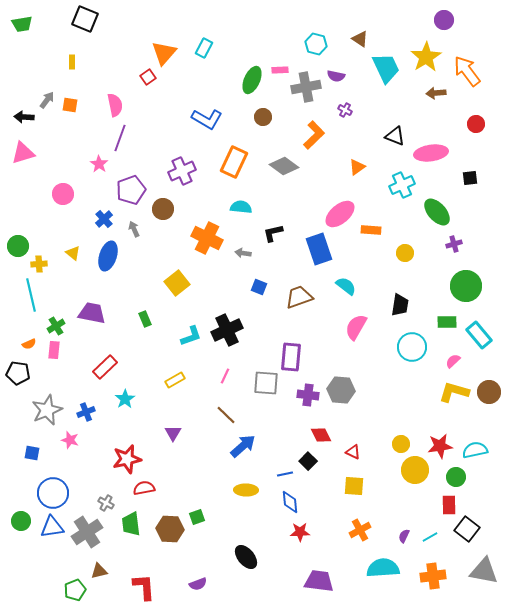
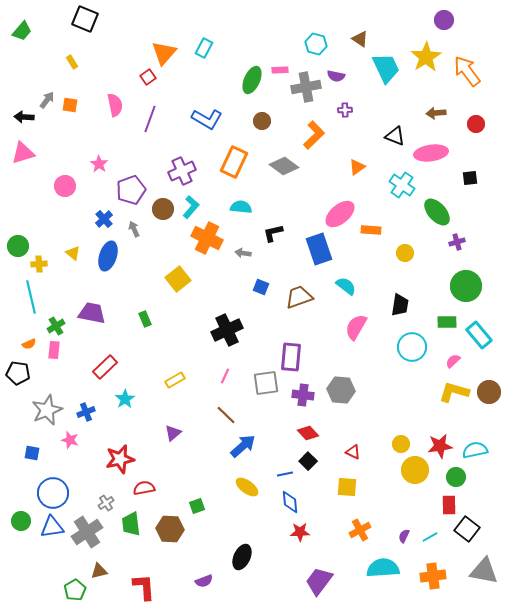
green trapezoid at (22, 24): moved 7 px down; rotated 40 degrees counterclockwise
yellow rectangle at (72, 62): rotated 32 degrees counterclockwise
brown arrow at (436, 93): moved 20 px down
purple cross at (345, 110): rotated 32 degrees counterclockwise
brown circle at (263, 117): moved 1 px left, 4 px down
purple line at (120, 138): moved 30 px right, 19 px up
cyan cross at (402, 185): rotated 30 degrees counterclockwise
pink circle at (63, 194): moved 2 px right, 8 px up
purple cross at (454, 244): moved 3 px right, 2 px up
yellow square at (177, 283): moved 1 px right, 4 px up
blue square at (259, 287): moved 2 px right
cyan line at (31, 295): moved 2 px down
cyan L-shape at (191, 336): moved 129 px up; rotated 30 degrees counterclockwise
gray square at (266, 383): rotated 12 degrees counterclockwise
purple cross at (308, 395): moved 5 px left
purple triangle at (173, 433): rotated 18 degrees clockwise
red diamond at (321, 435): moved 13 px left, 2 px up; rotated 15 degrees counterclockwise
red star at (127, 459): moved 7 px left
yellow square at (354, 486): moved 7 px left, 1 px down
yellow ellipse at (246, 490): moved 1 px right, 3 px up; rotated 35 degrees clockwise
gray cross at (106, 503): rotated 28 degrees clockwise
green square at (197, 517): moved 11 px up
black ellipse at (246, 557): moved 4 px left; rotated 65 degrees clockwise
purple trapezoid at (319, 581): rotated 60 degrees counterclockwise
purple semicircle at (198, 584): moved 6 px right, 3 px up
green pentagon at (75, 590): rotated 10 degrees counterclockwise
